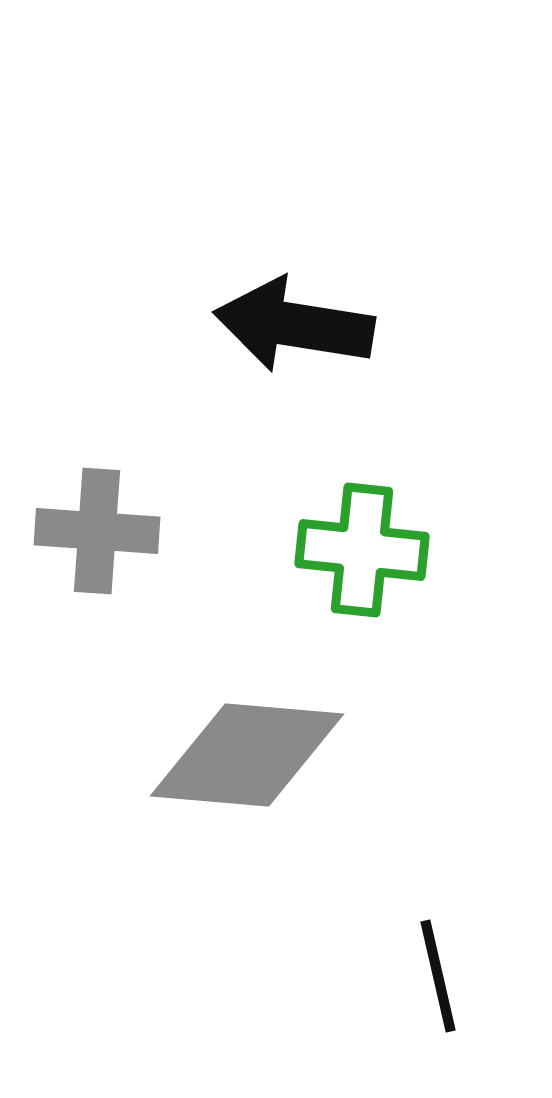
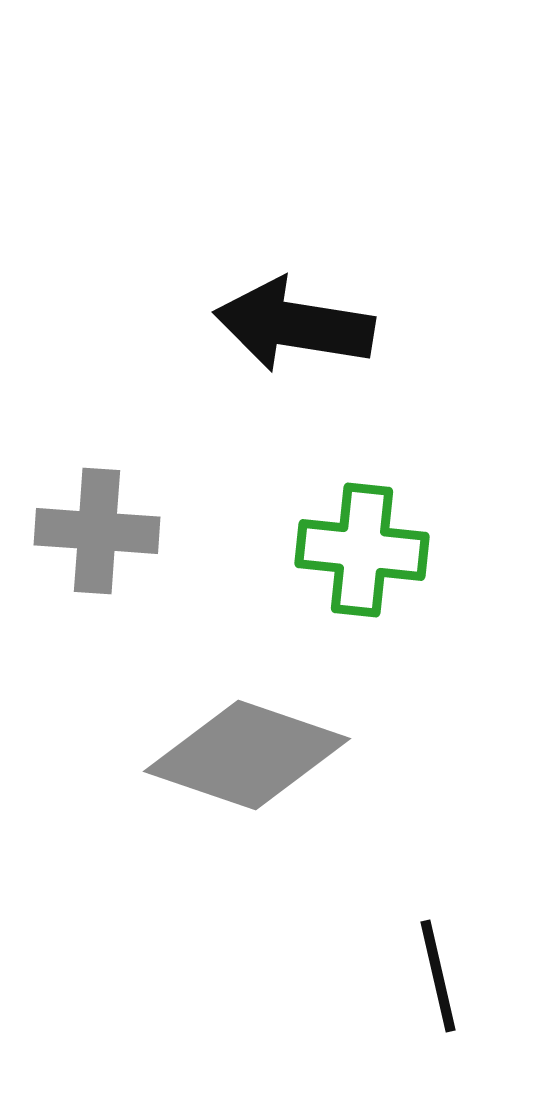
gray diamond: rotated 14 degrees clockwise
